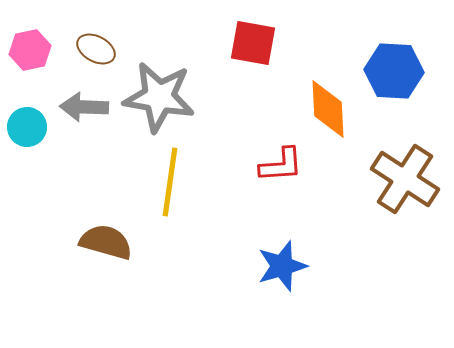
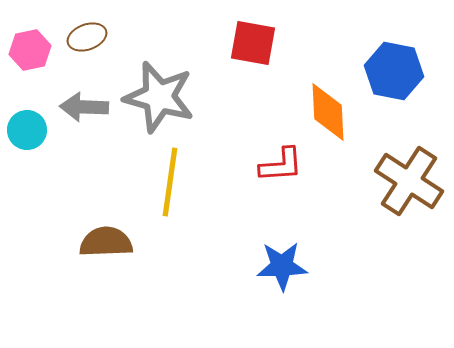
brown ellipse: moved 9 px left, 12 px up; rotated 48 degrees counterclockwise
blue hexagon: rotated 8 degrees clockwise
gray star: rotated 6 degrees clockwise
orange diamond: moved 3 px down
cyan circle: moved 3 px down
brown cross: moved 4 px right, 2 px down
brown semicircle: rotated 18 degrees counterclockwise
blue star: rotated 15 degrees clockwise
